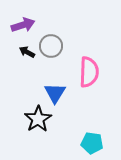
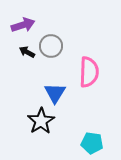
black star: moved 3 px right, 2 px down
